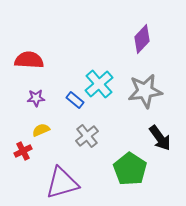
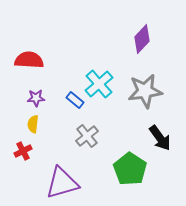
yellow semicircle: moved 8 px left, 6 px up; rotated 60 degrees counterclockwise
